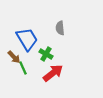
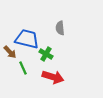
blue trapezoid: rotated 45 degrees counterclockwise
brown arrow: moved 4 px left, 5 px up
red arrow: moved 4 px down; rotated 55 degrees clockwise
